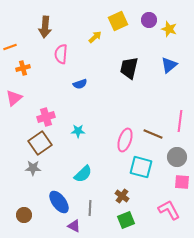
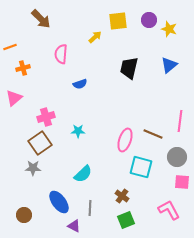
yellow square: rotated 18 degrees clockwise
brown arrow: moved 4 px left, 8 px up; rotated 50 degrees counterclockwise
